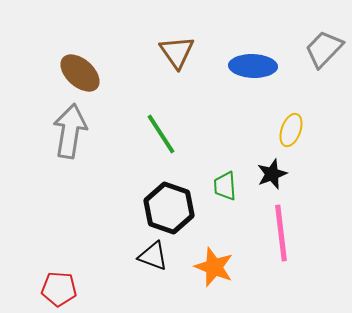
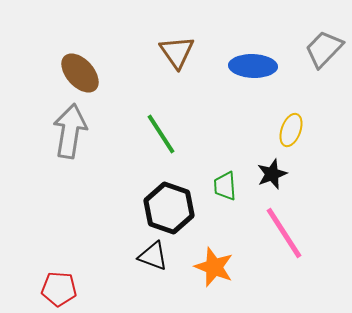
brown ellipse: rotated 6 degrees clockwise
pink line: moved 3 px right; rotated 26 degrees counterclockwise
